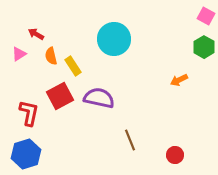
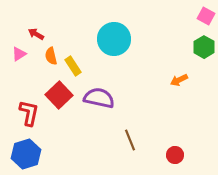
red square: moved 1 px left, 1 px up; rotated 16 degrees counterclockwise
